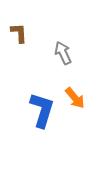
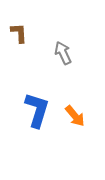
orange arrow: moved 18 px down
blue L-shape: moved 5 px left
